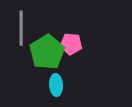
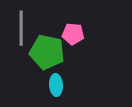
pink pentagon: moved 2 px right, 10 px up
green pentagon: rotated 28 degrees counterclockwise
